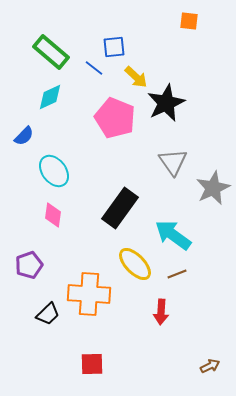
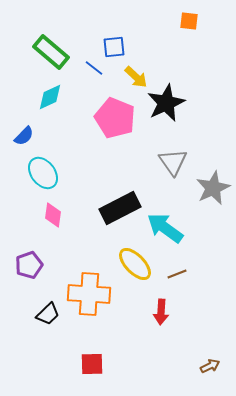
cyan ellipse: moved 11 px left, 2 px down
black rectangle: rotated 27 degrees clockwise
cyan arrow: moved 8 px left, 7 px up
